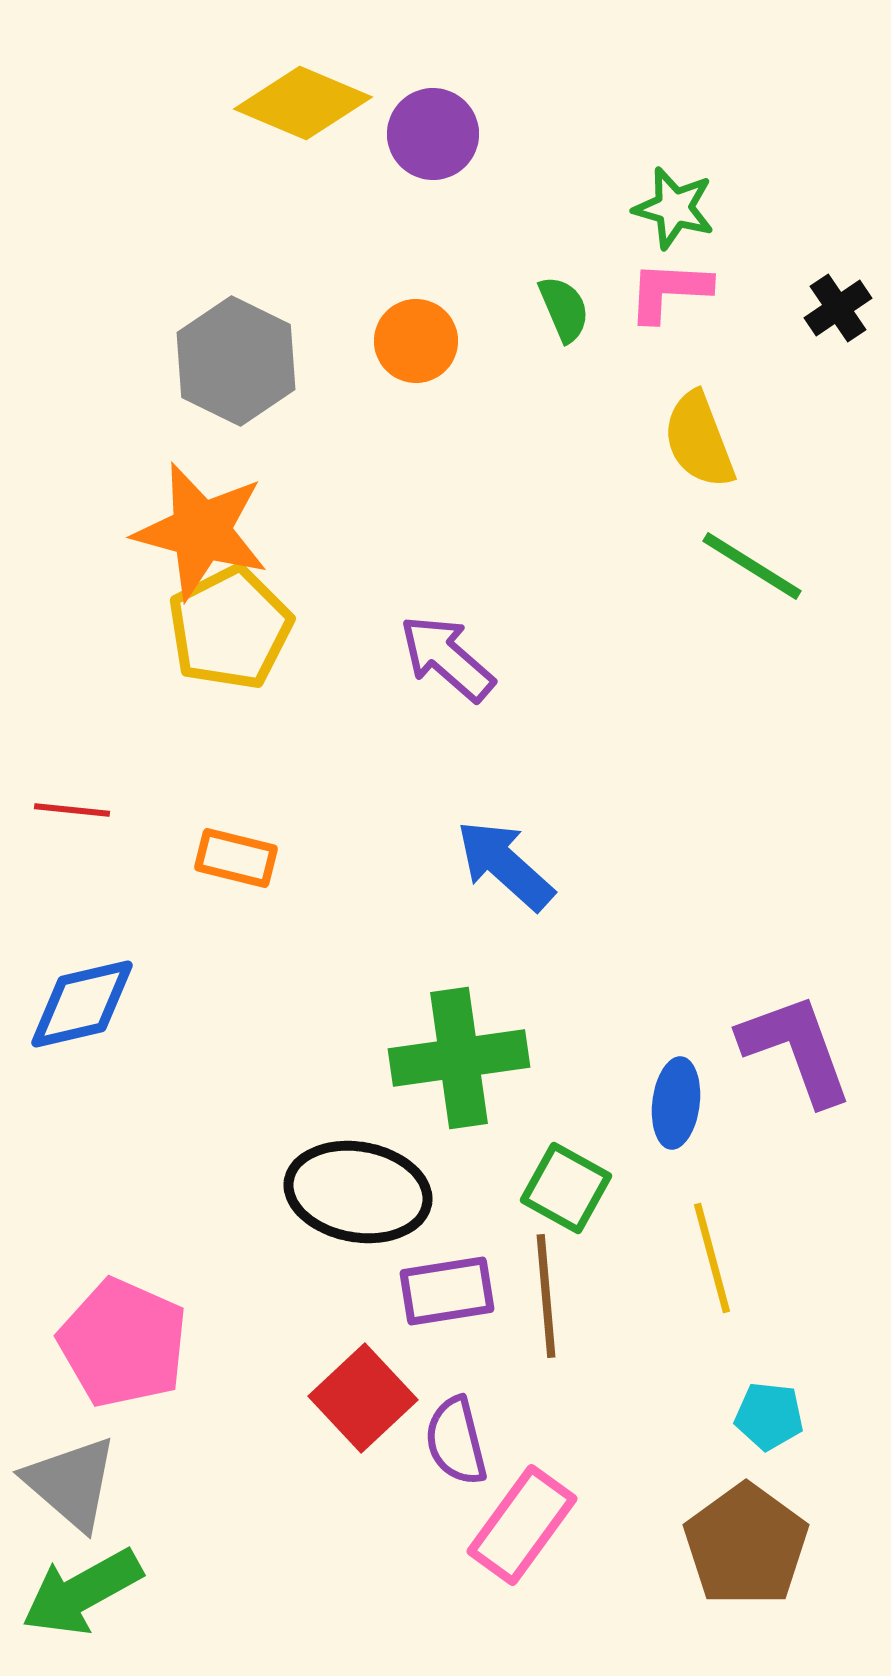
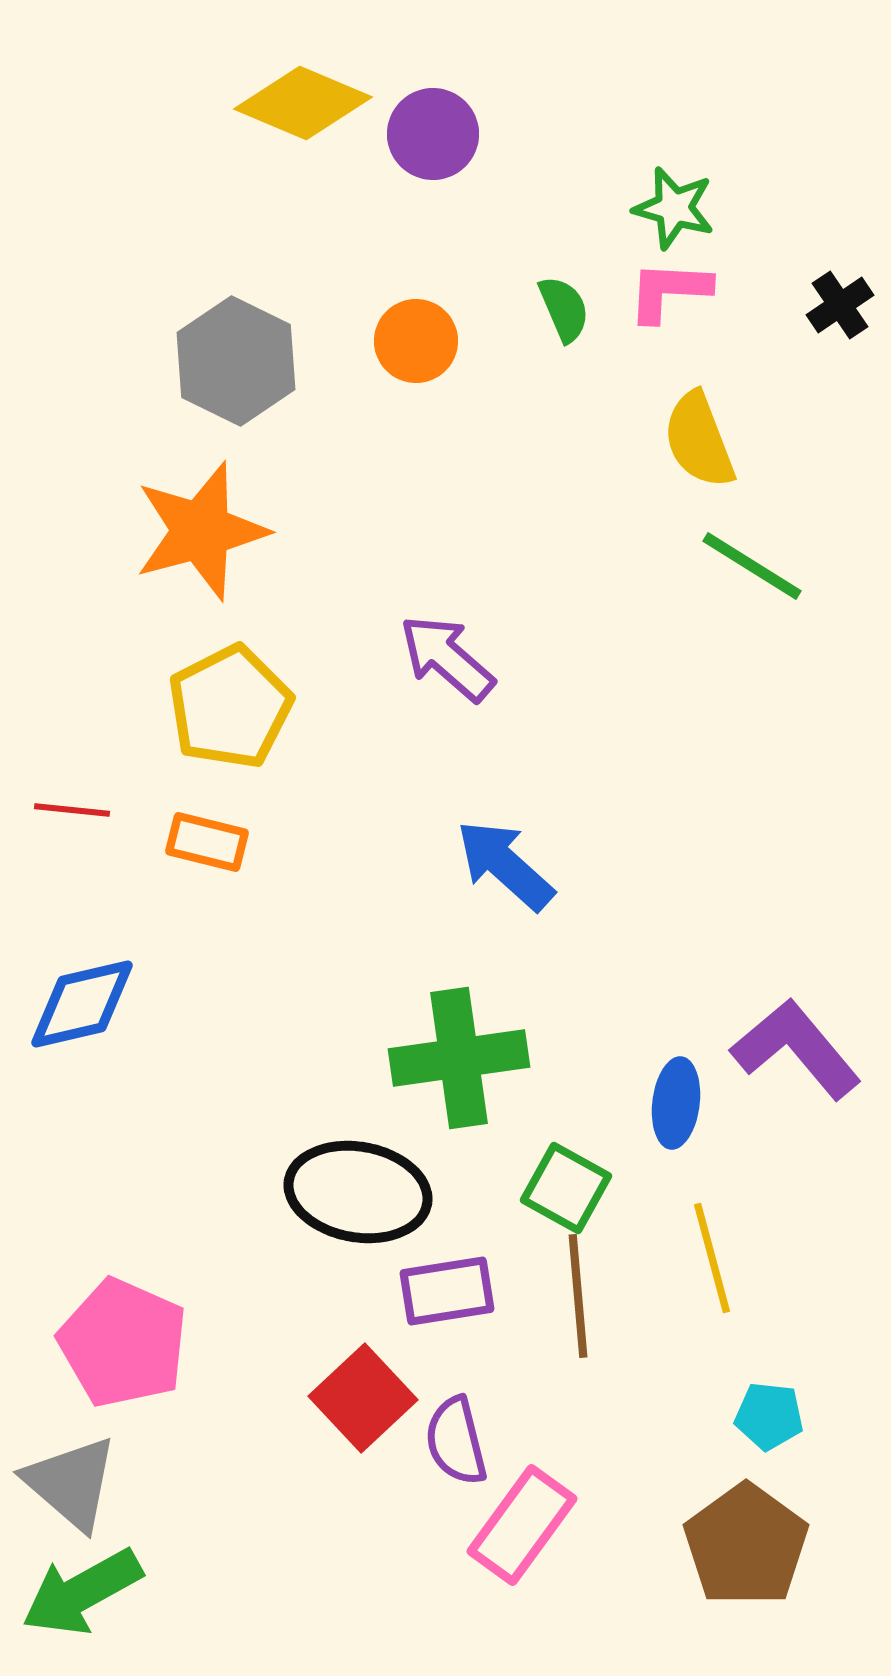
black cross: moved 2 px right, 3 px up
orange star: rotated 30 degrees counterclockwise
yellow pentagon: moved 79 px down
orange rectangle: moved 29 px left, 16 px up
purple L-shape: rotated 20 degrees counterclockwise
brown line: moved 32 px right
